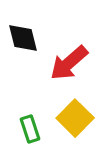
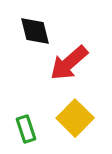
black diamond: moved 12 px right, 7 px up
green rectangle: moved 4 px left
